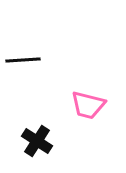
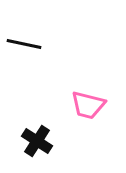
black line: moved 1 px right, 16 px up; rotated 16 degrees clockwise
